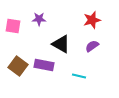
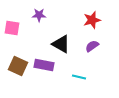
purple star: moved 4 px up
pink square: moved 1 px left, 2 px down
brown square: rotated 12 degrees counterclockwise
cyan line: moved 1 px down
